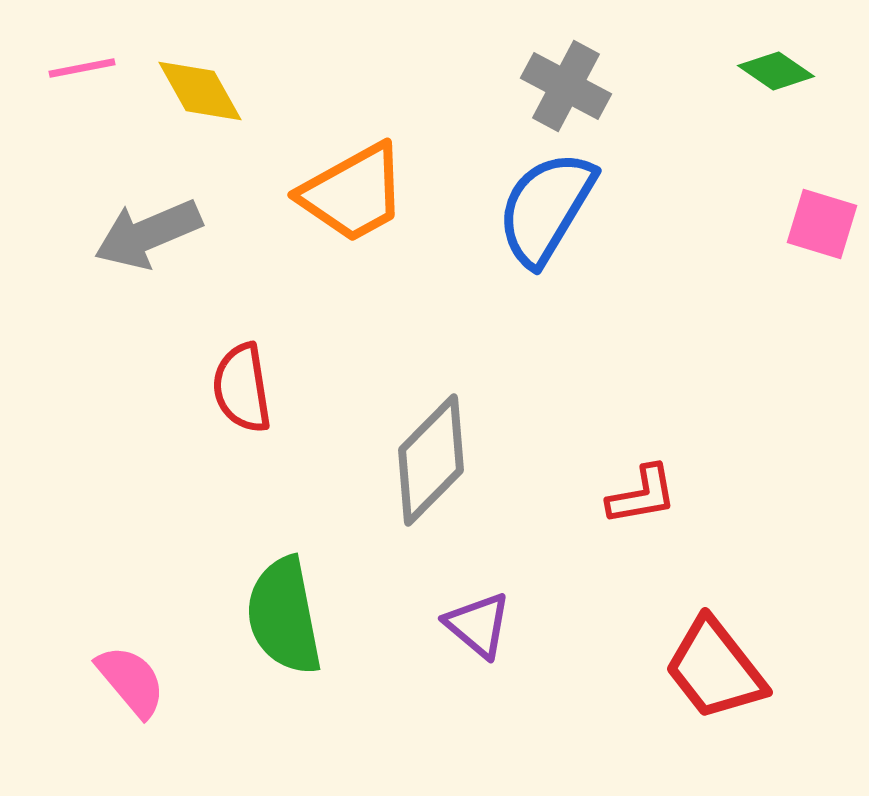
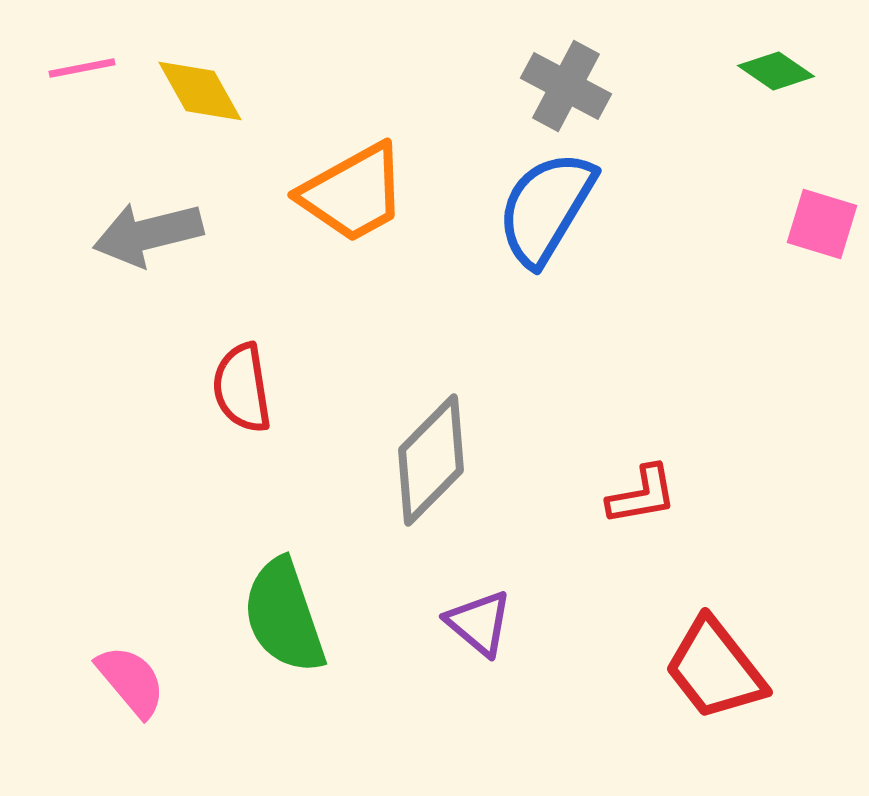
gray arrow: rotated 9 degrees clockwise
green semicircle: rotated 8 degrees counterclockwise
purple triangle: moved 1 px right, 2 px up
